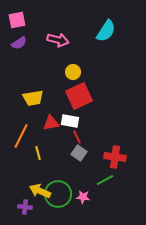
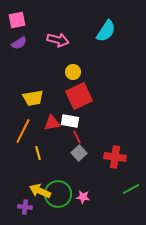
red triangle: moved 1 px right
orange line: moved 2 px right, 5 px up
gray square: rotated 14 degrees clockwise
green line: moved 26 px right, 9 px down
